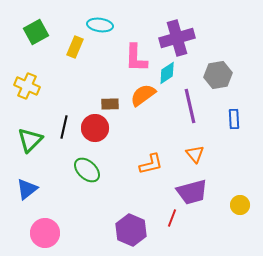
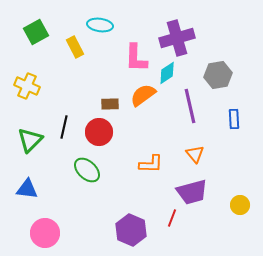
yellow rectangle: rotated 50 degrees counterclockwise
red circle: moved 4 px right, 4 px down
orange L-shape: rotated 15 degrees clockwise
blue triangle: rotated 45 degrees clockwise
